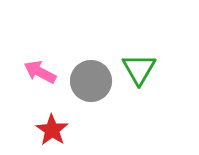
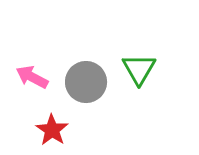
pink arrow: moved 8 px left, 5 px down
gray circle: moved 5 px left, 1 px down
